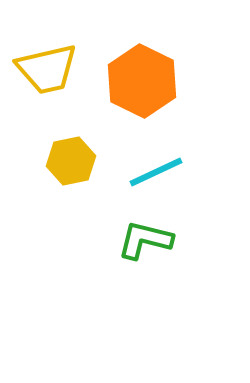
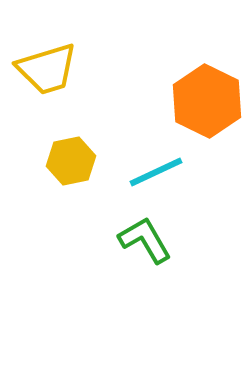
yellow trapezoid: rotated 4 degrees counterclockwise
orange hexagon: moved 65 px right, 20 px down
green L-shape: rotated 46 degrees clockwise
